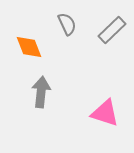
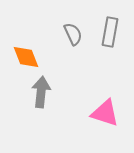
gray semicircle: moved 6 px right, 10 px down
gray rectangle: moved 2 px left, 2 px down; rotated 36 degrees counterclockwise
orange diamond: moved 3 px left, 10 px down
